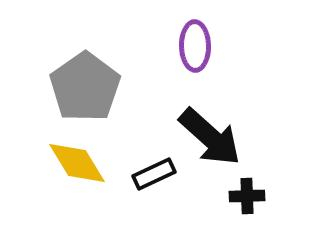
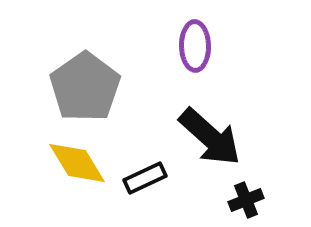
black rectangle: moved 9 px left, 4 px down
black cross: moved 1 px left, 4 px down; rotated 20 degrees counterclockwise
